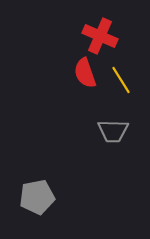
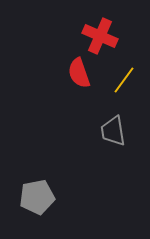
red semicircle: moved 6 px left
yellow line: moved 3 px right; rotated 68 degrees clockwise
gray trapezoid: rotated 80 degrees clockwise
